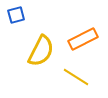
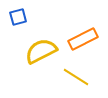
blue square: moved 2 px right, 2 px down
yellow semicircle: rotated 144 degrees counterclockwise
